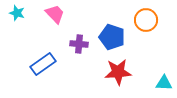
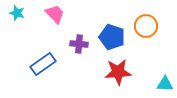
orange circle: moved 6 px down
cyan triangle: moved 1 px right, 1 px down
